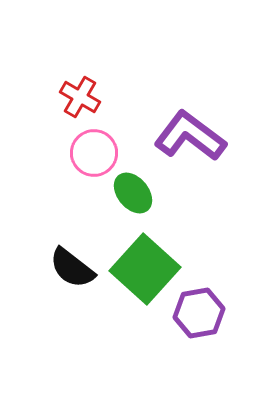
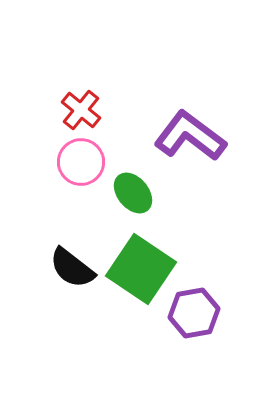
red cross: moved 1 px right, 13 px down; rotated 9 degrees clockwise
pink circle: moved 13 px left, 9 px down
green square: moved 4 px left; rotated 8 degrees counterclockwise
purple hexagon: moved 5 px left
